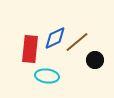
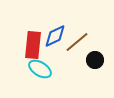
blue diamond: moved 2 px up
red rectangle: moved 3 px right, 4 px up
cyan ellipse: moved 7 px left, 7 px up; rotated 25 degrees clockwise
